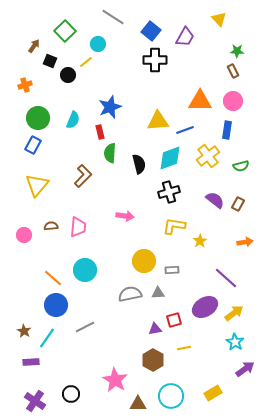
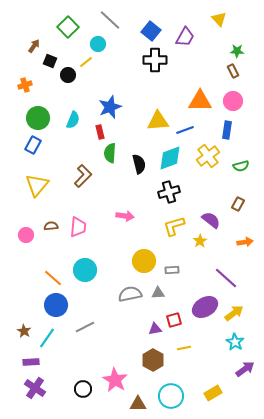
gray line at (113, 17): moved 3 px left, 3 px down; rotated 10 degrees clockwise
green square at (65, 31): moved 3 px right, 4 px up
purple semicircle at (215, 200): moved 4 px left, 20 px down
yellow L-shape at (174, 226): rotated 25 degrees counterclockwise
pink circle at (24, 235): moved 2 px right
black circle at (71, 394): moved 12 px right, 5 px up
purple cross at (35, 401): moved 13 px up
